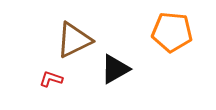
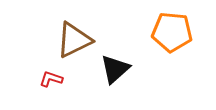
black triangle: rotated 12 degrees counterclockwise
